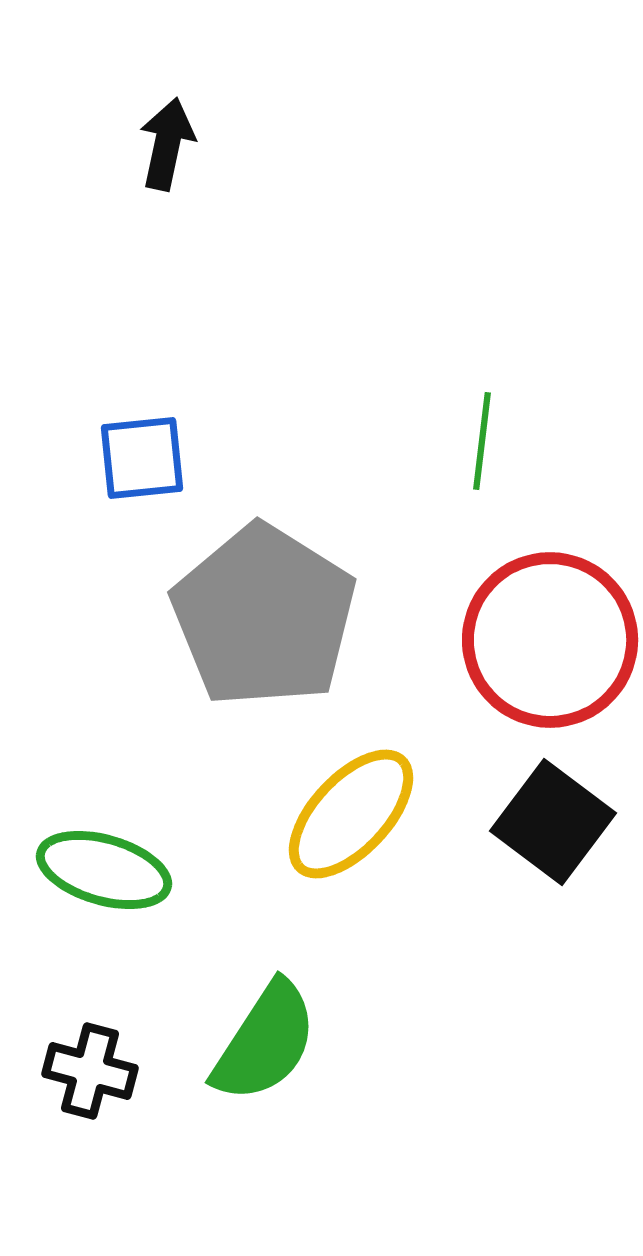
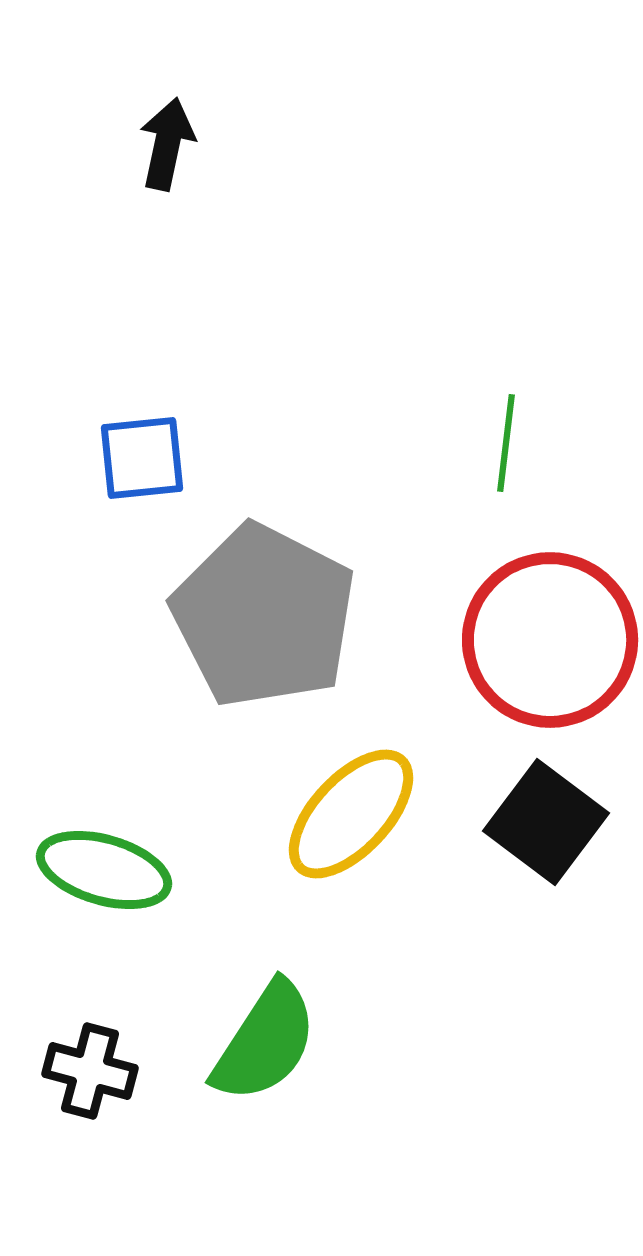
green line: moved 24 px right, 2 px down
gray pentagon: rotated 5 degrees counterclockwise
black square: moved 7 px left
